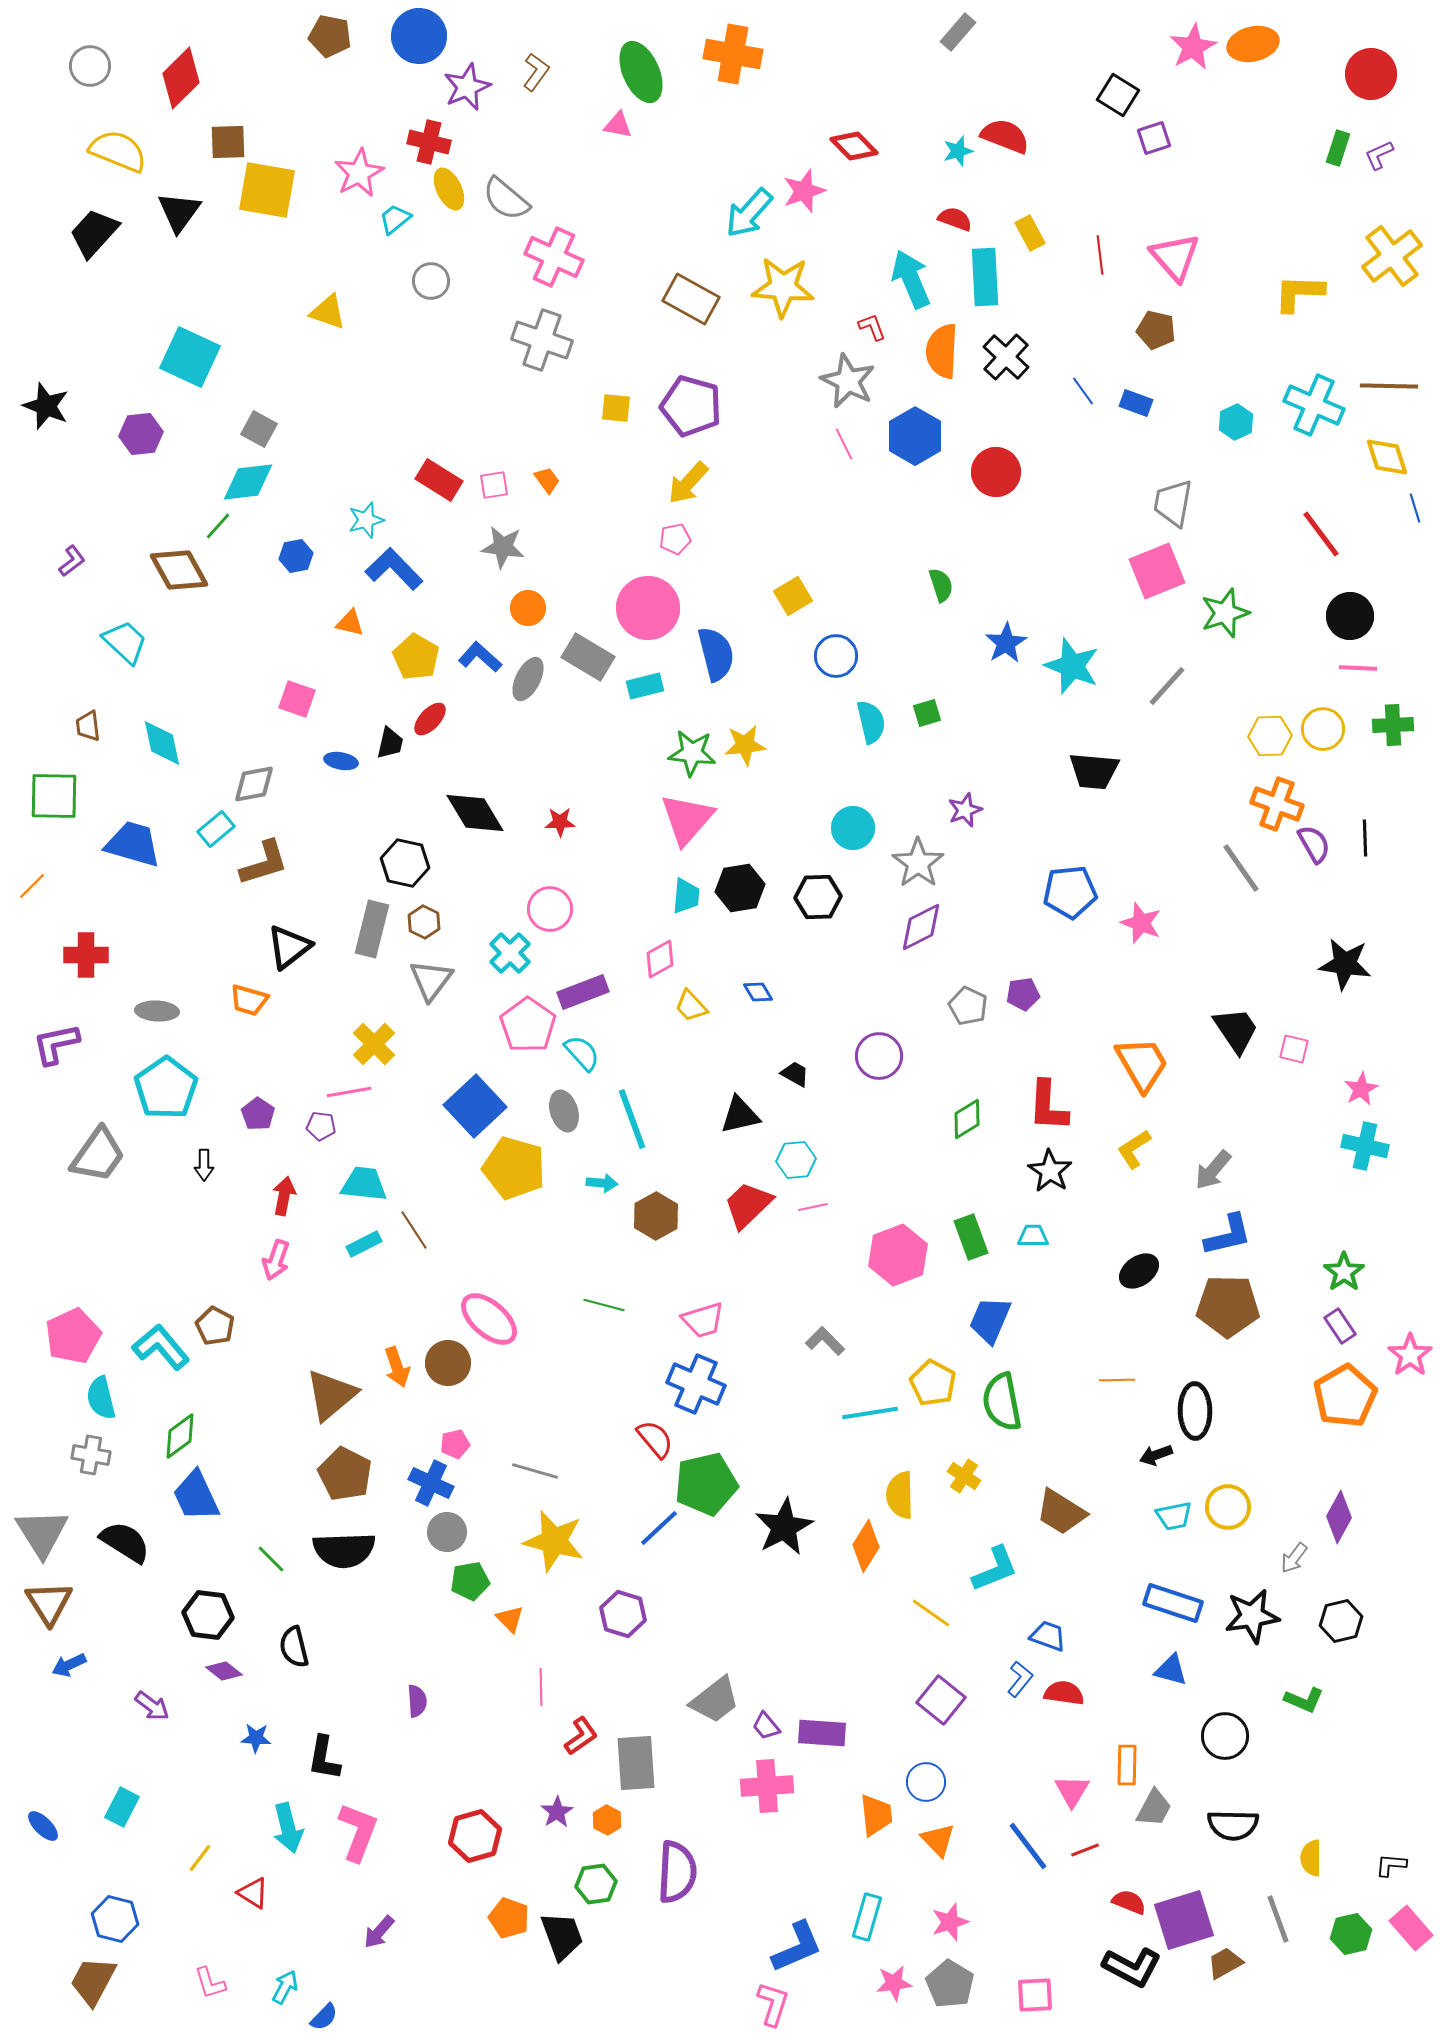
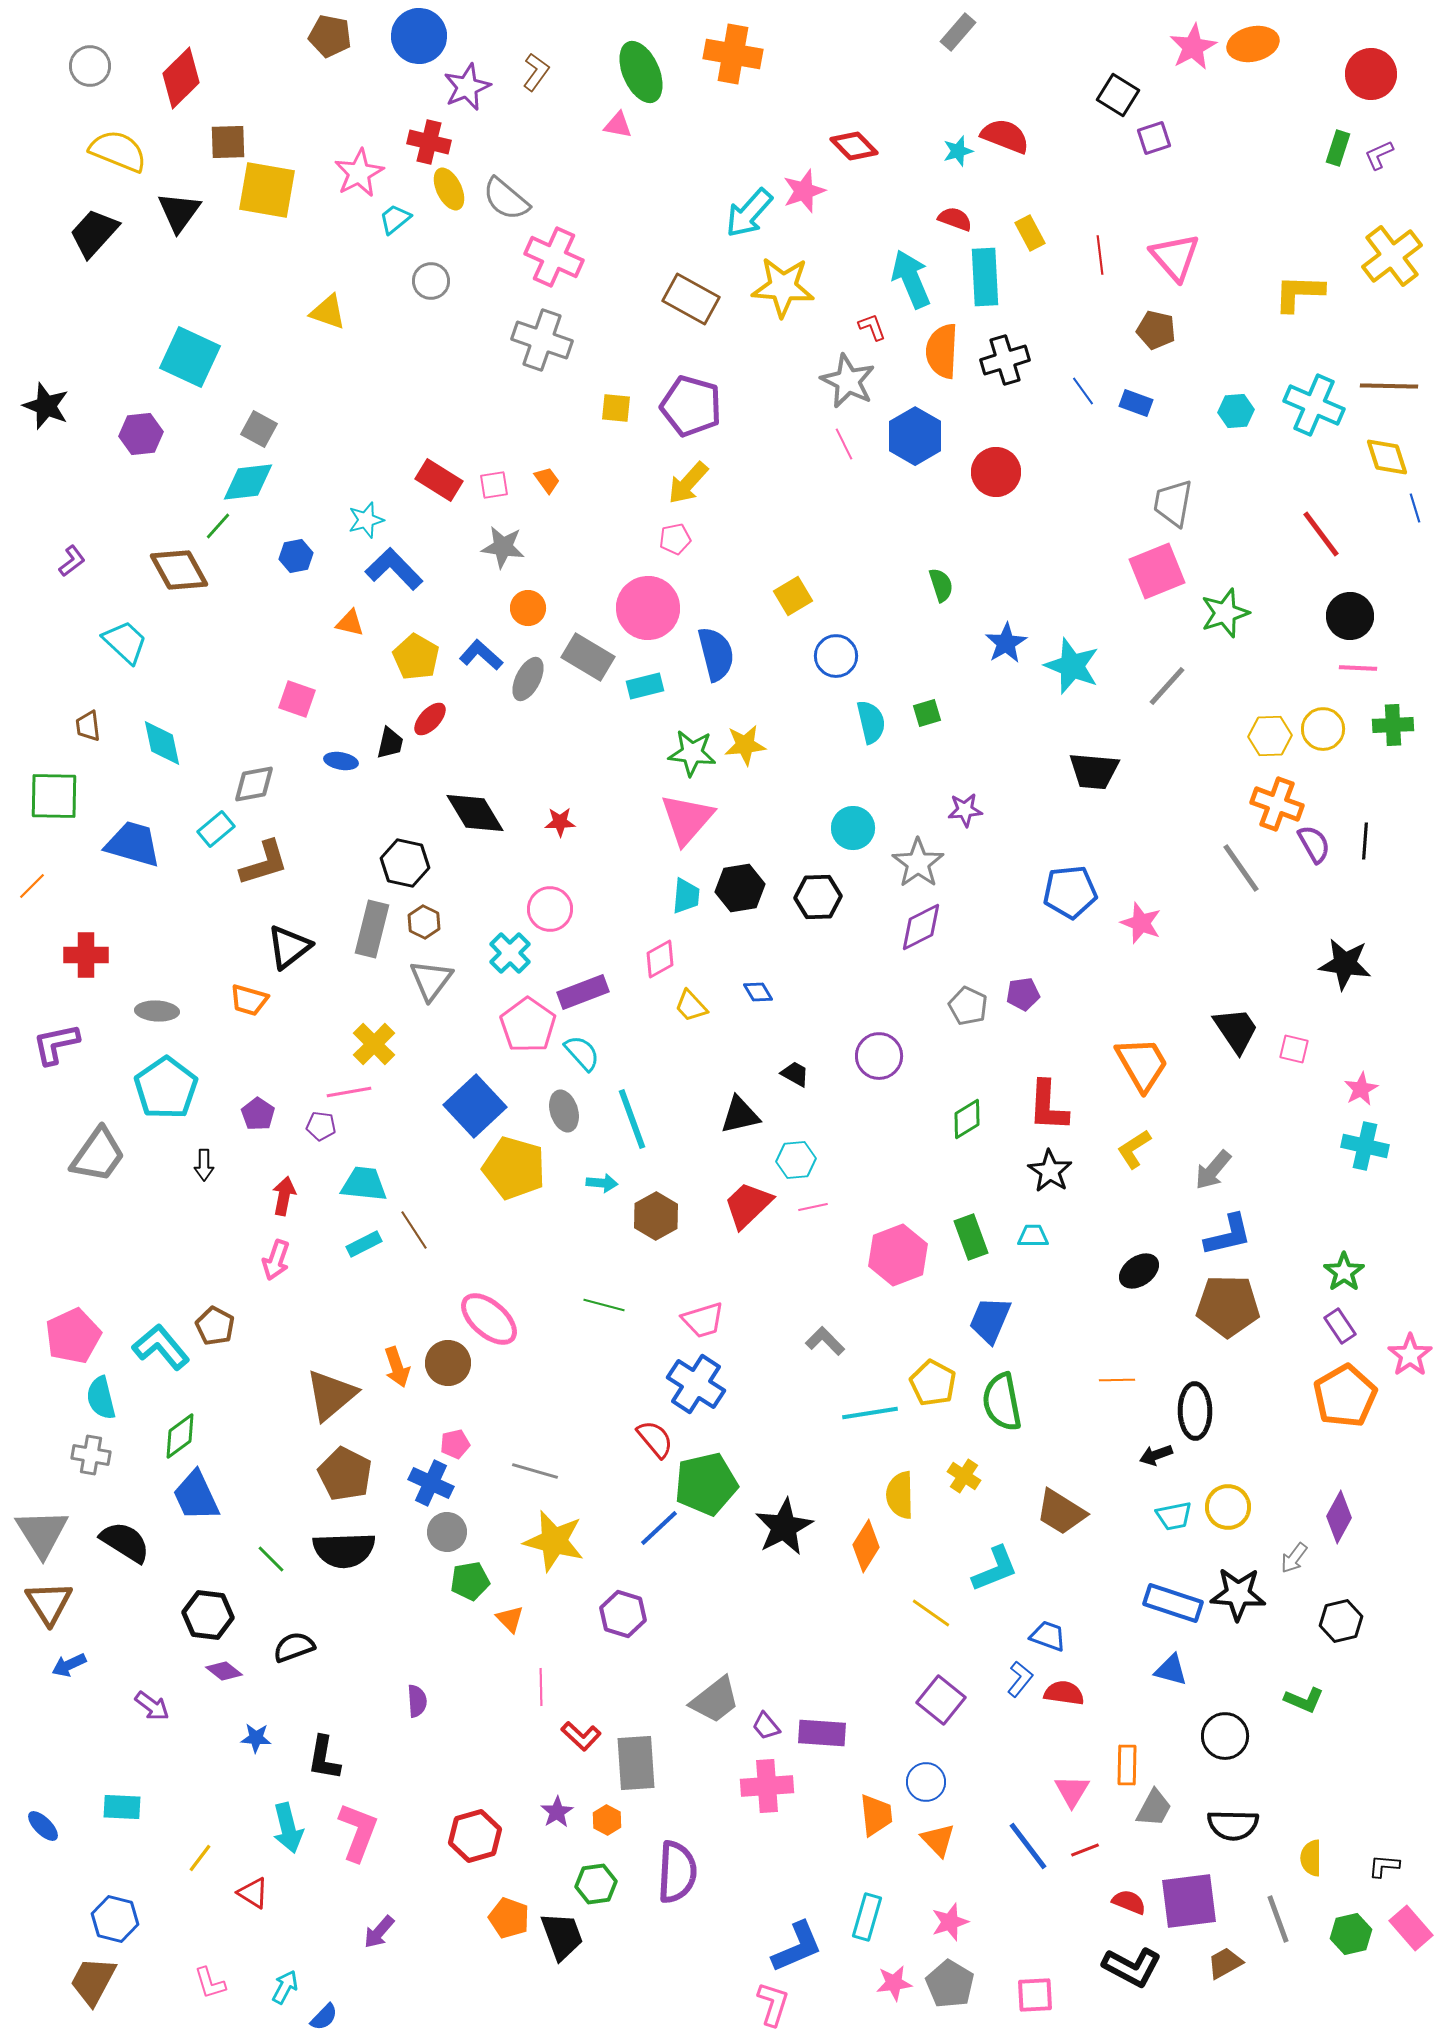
black cross at (1006, 357): moved 1 px left, 3 px down; rotated 30 degrees clockwise
cyan hexagon at (1236, 422): moved 11 px up; rotated 20 degrees clockwise
blue L-shape at (480, 657): moved 1 px right, 2 px up
purple star at (965, 810): rotated 16 degrees clockwise
black line at (1365, 838): moved 3 px down; rotated 6 degrees clockwise
blue cross at (696, 1384): rotated 10 degrees clockwise
black star at (1252, 1616): moved 14 px left, 22 px up; rotated 12 degrees clockwise
black semicircle at (294, 1647): rotated 84 degrees clockwise
red L-shape at (581, 1736): rotated 78 degrees clockwise
cyan rectangle at (122, 1807): rotated 66 degrees clockwise
black L-shape at (1391, 1865): moved 7 px left, 1 px down
purple square at (1184, 1920): moved 5 px right, 19 px up; rotated 10 degrees clockwise
